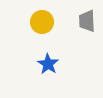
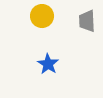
yellow circle: moved 6 px up
